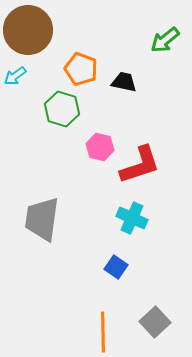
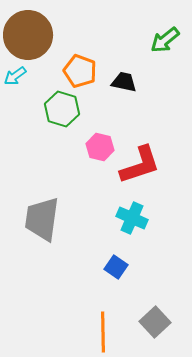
brown circle: moved 5 px down
orange pentagon: moved 1 px left, 2 px down
